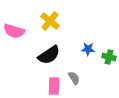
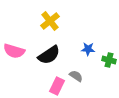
yellow cross: rotated 12 degrees clockwise
pink semicircle: moved 20 px down
green cross: moved 3 px down
gray semicircle: moved 2 px right, 2 px up; rotated 24 degrees counterclockwise
pink rectangle: moved 3 px right; rotated 24 degrees clockwise
